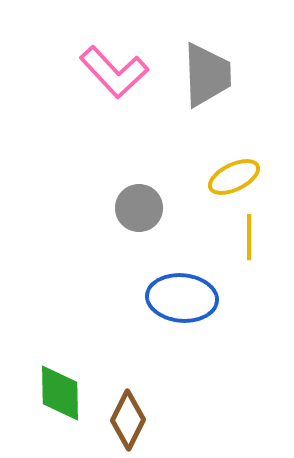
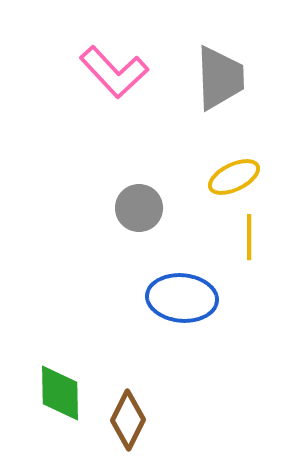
gray trapezoid: moved 13 px right, 3 px down
